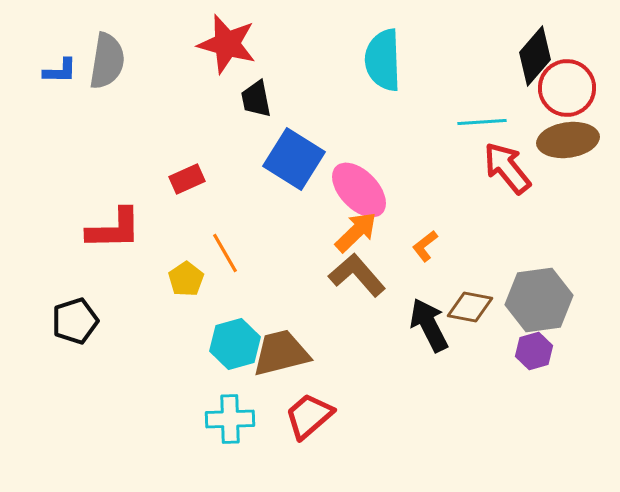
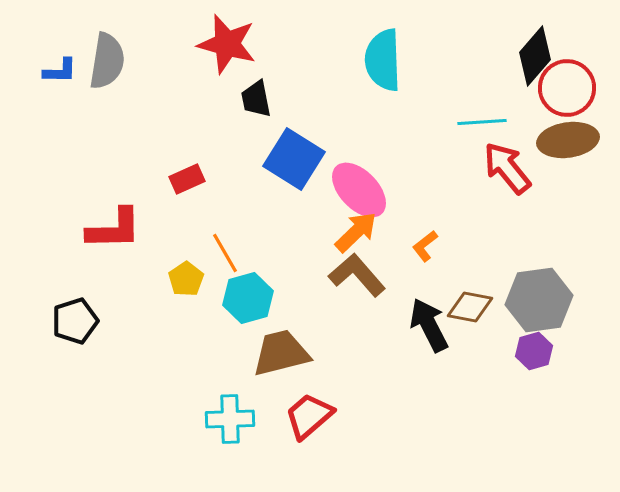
cyan hexagon: moved 13 px right, 46 px up
